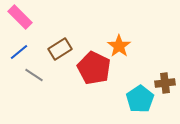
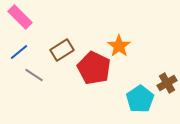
brown rectangle: moved 2 px right, 1 px down
brown cross: moved 2 px right; rotated 24 degrees counterclockwise
